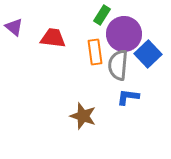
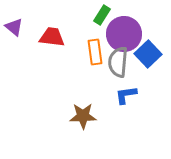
red trapezoid: moved 1 px left, 1 px up
gray semicircle: moved 3 px up
blue L-shape: moved 2 px left, 2 px up; rotated 15 degrees counterclockwise
brown star: rotated 20 degrees counterclockwise
